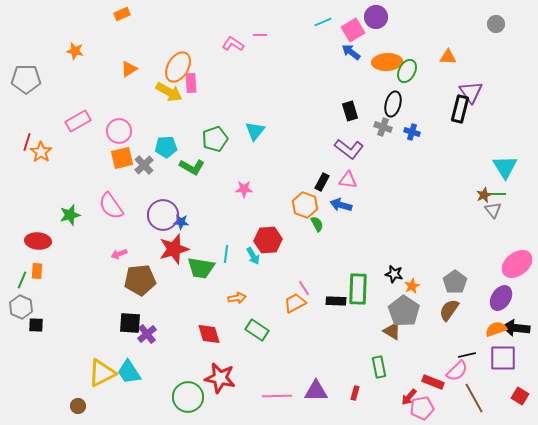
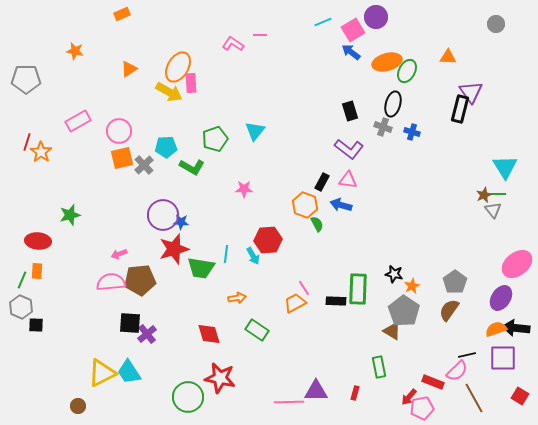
orange ellipse at (387, 62): rotated 12 degrees counterclockwise
pink semicircle at (111, 206): moved 76 px down; rotated 120 degrees clockwise
pink line at (277, 396): moved 12 px right, 6 px down
